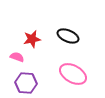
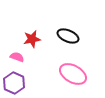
purple hexagon: moved 12 px left; rotated 20 degrees clockwise
